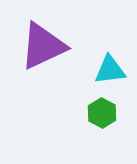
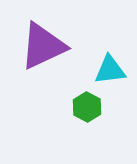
green hexagon: moved 15 px left, 6 px up
